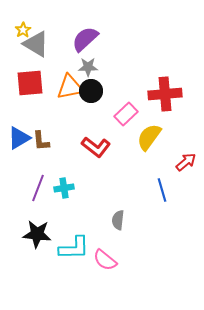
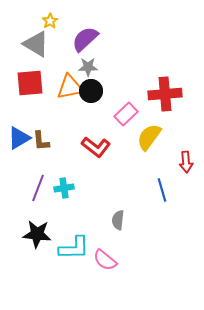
yellow star: moved 27 px right, 9 px up
red arrow: rotated 125 degrees clockwise
